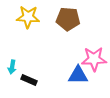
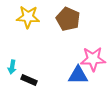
brown pentagon: rotated 20 degrees clockwise
pink star: moved 1 px left
